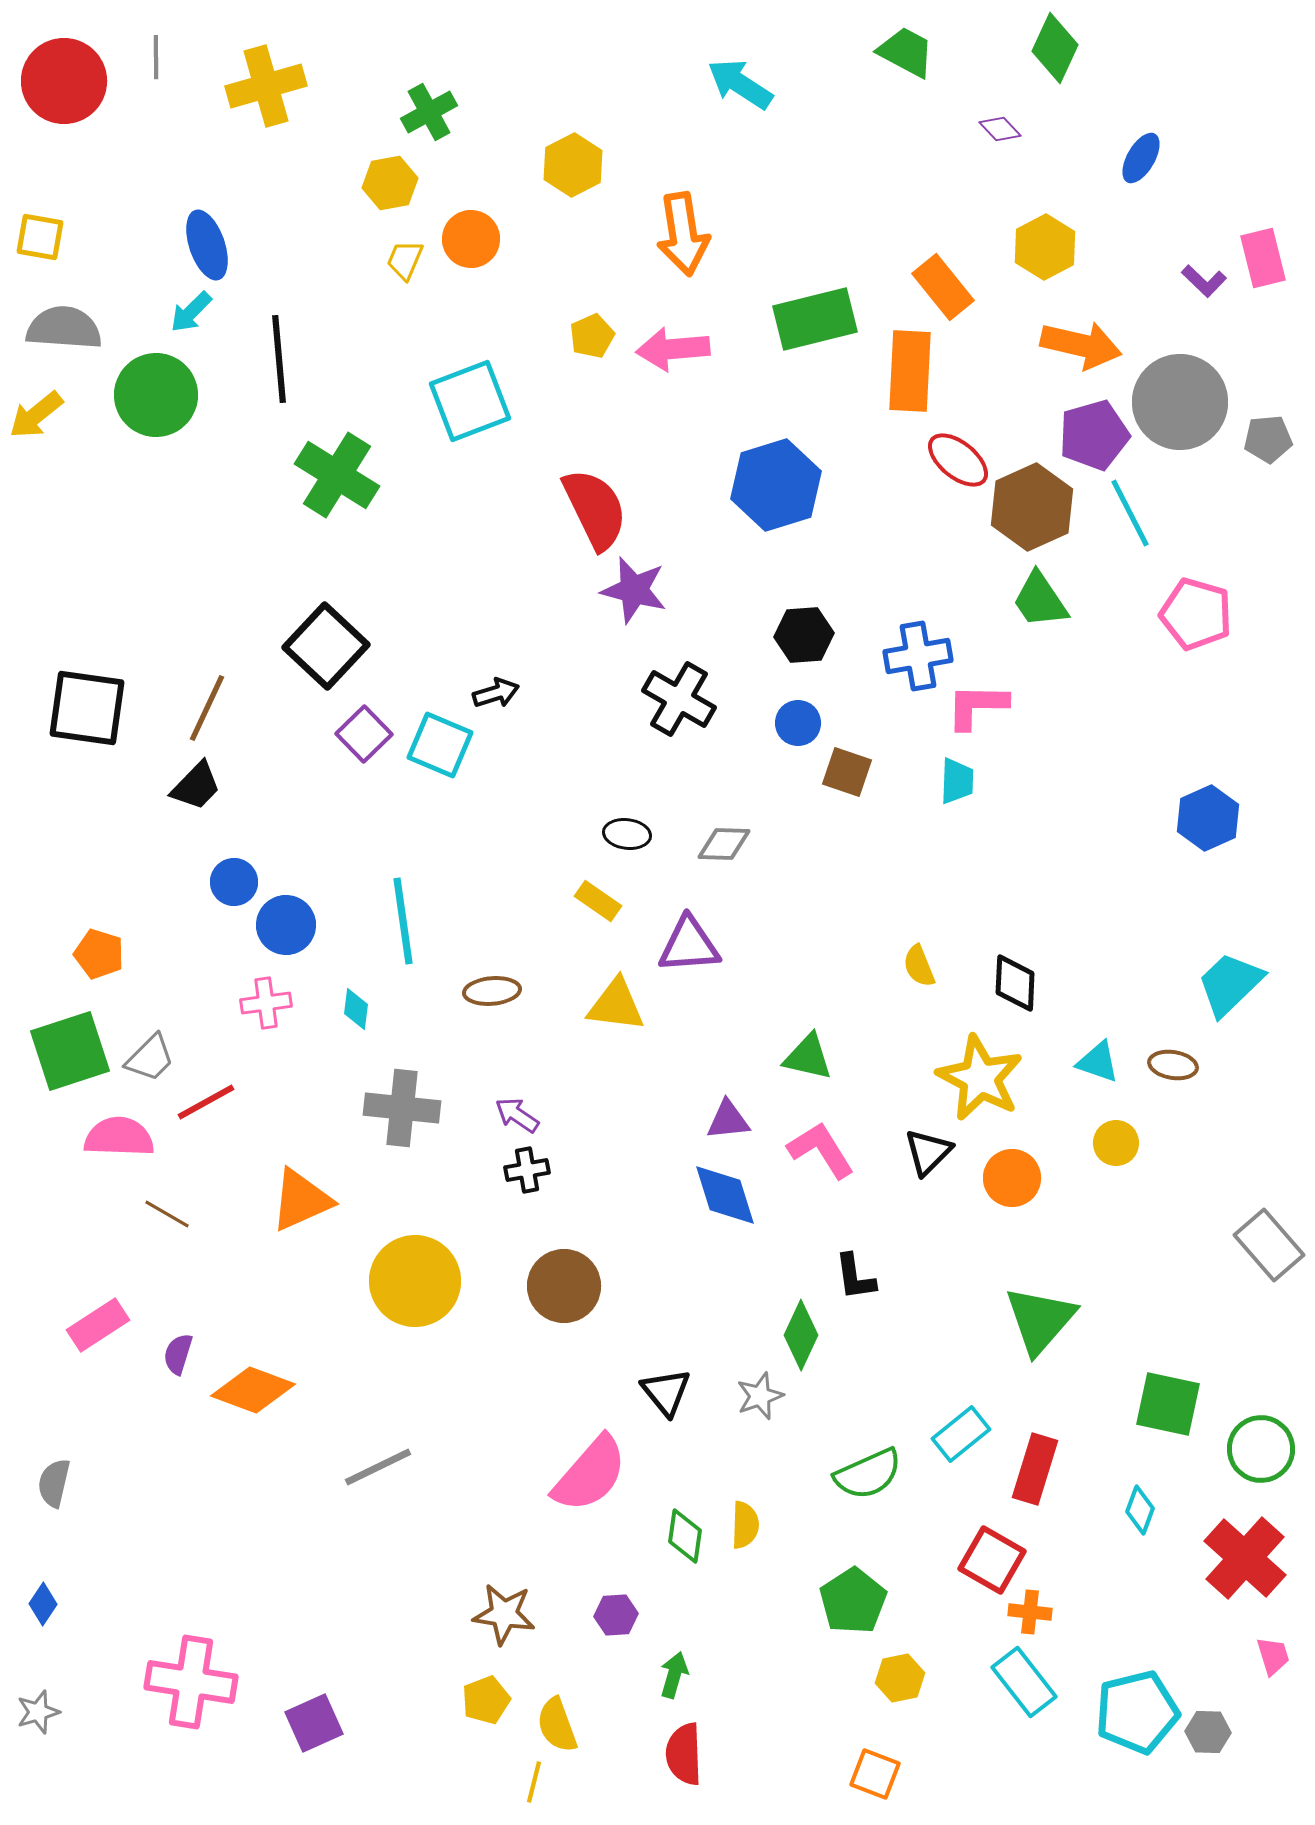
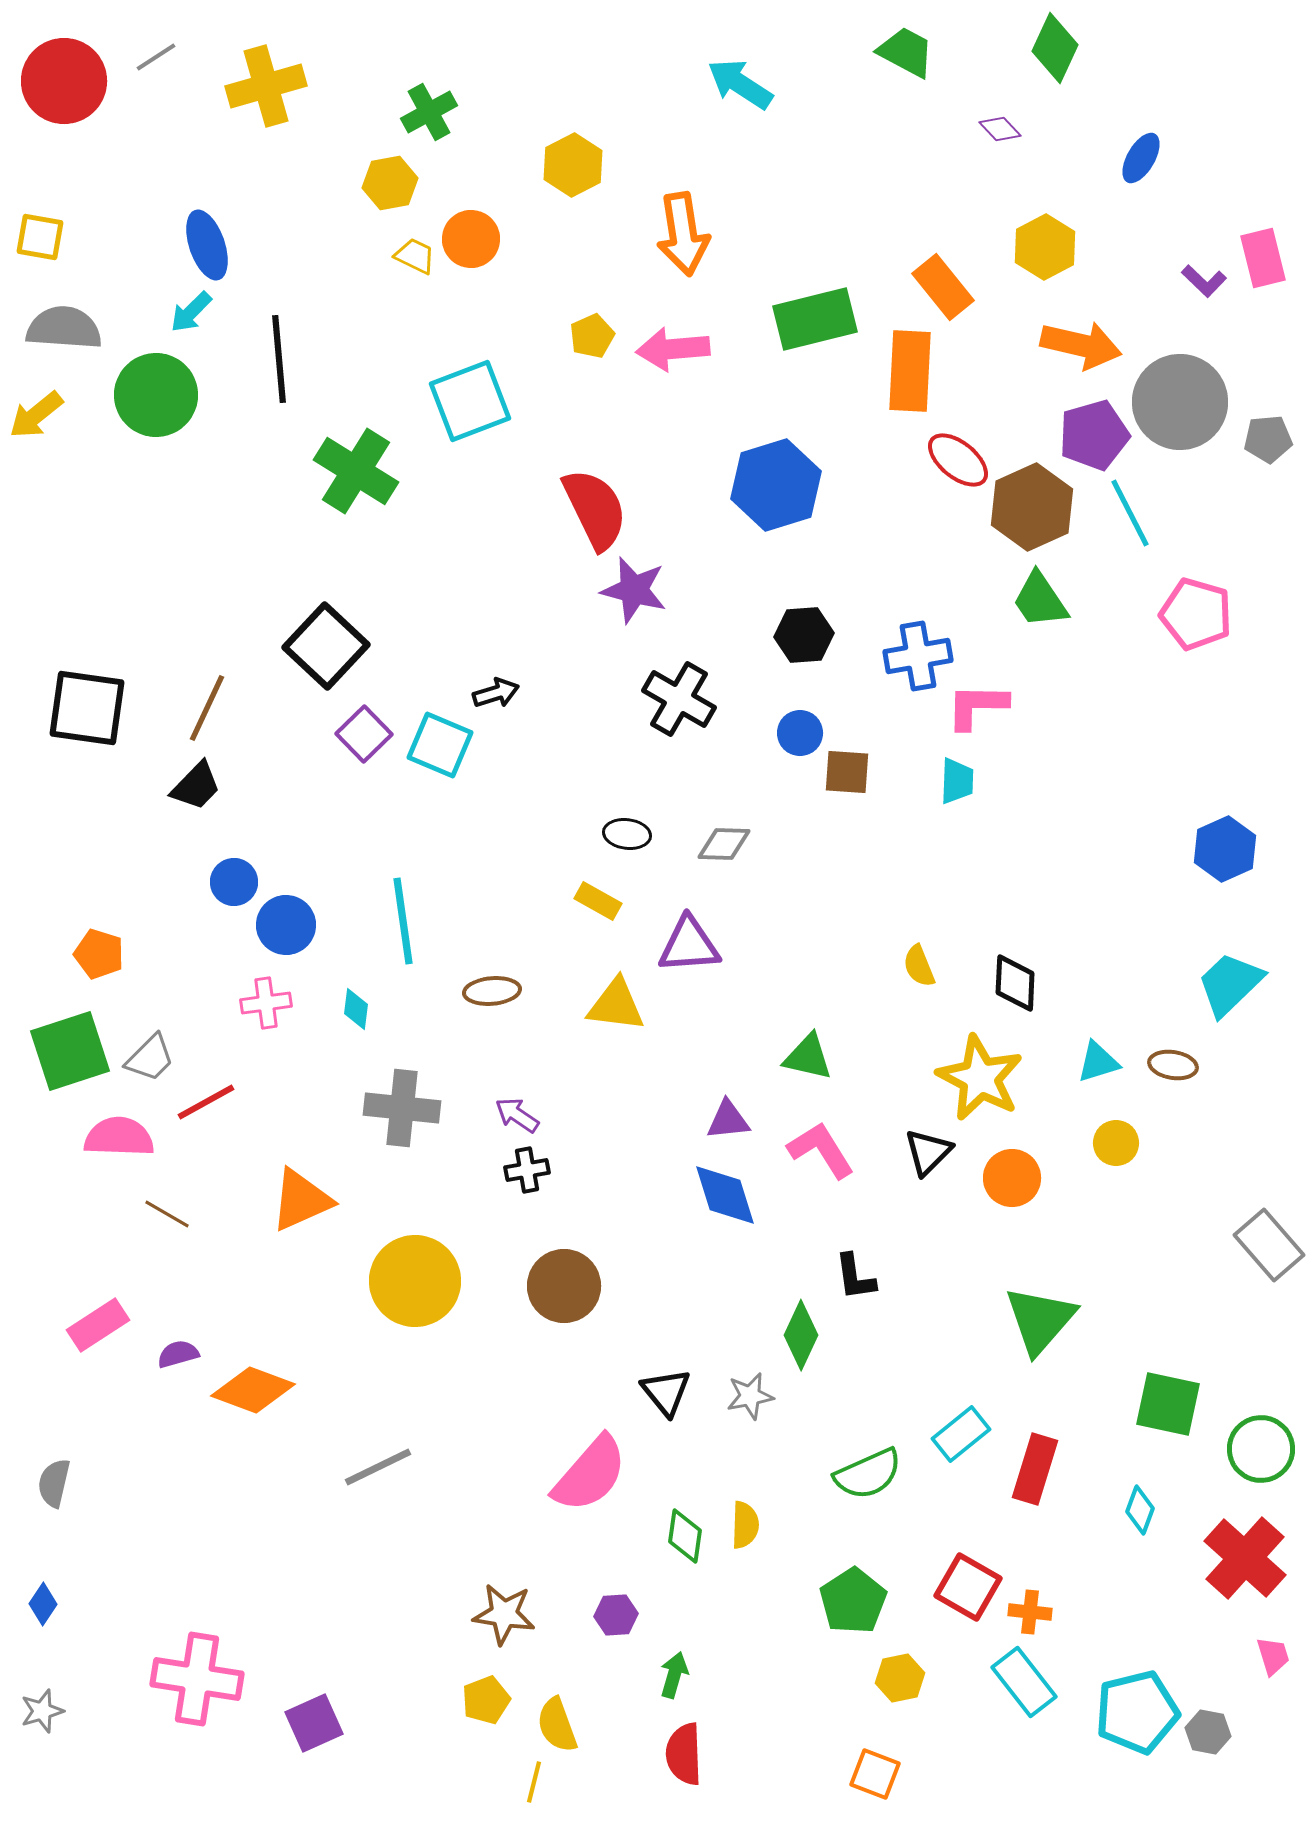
gray line at (156, 57): rotated 57 degrees clockwise
yellow trapezoid at (405, 260): moved 10 px right, 4 px up; rotated 93 degrees clockwise
green cross at (337, 475): moved 19 px right, 4 px up
blue circle at (798, 723): moved 2 px right, 10 px down
brown square at (847, 772): rotated 15 degrees counterclockwise
blue hexagon at (1208, 818): moved 17 px right, 31 px down
yellow rectangle at (598, 901): rotated 6 degrees counterclockwise
cyan triangle at (1098, 1062): rotated 36 degrees counterclockwise
purple semicircle at (178, 1354): rotated 57 degrees clockwise
gray star at (760, 1396): moved 10 px left; rotated 9 degrees clockwise
red square at (992, 1560): moved 24 px left, 27 px down
pink cross at (191, 1682): moved 6 px right, 3 px up
gray star at (38, 1712): moved 4 px right, 1 px up
gray hexagon at (1208, 1732): rotated 9 degrees clockwise
